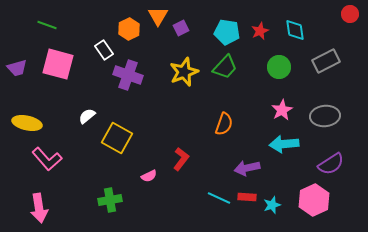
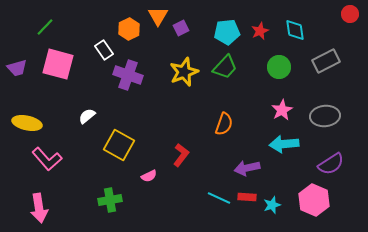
green line: moved 2 px left, 2 px down; rotated 66 degrees counterclockwise
cyan pentagon: rotated 15 degrees counterclockwise
yellow square: moved 2 px right, 7 px down
red L-shape: moved 4 px up
pink hexagon: rotated 12 degrees counterclockwise
